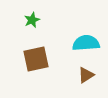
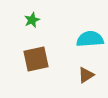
cyan semicircle: moved 4 px right, 4 px up
